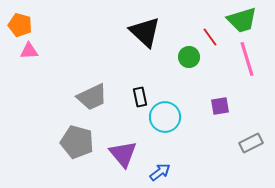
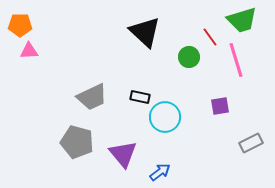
orange pentagon: rotated 15 degrees counterclockwise
pink line: moved 11 px left, 1 px down
black rectangle: rotated 66 degrees counterclockwise
